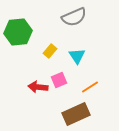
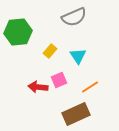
cyan triangle: moved 1 px right
